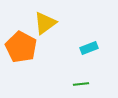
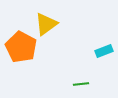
yellow triangle: moved 1 px right, 1 px down
cyan rectangle: moved 15 px right, 3 px down
